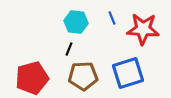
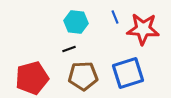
blue line: moved 3 px right, 1 px up
black line: rotated 48 degrees clockwise
